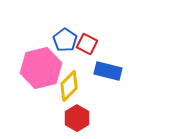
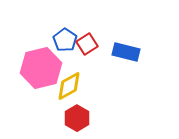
red square: rotated 30 degrees clockwise
blue rectangle: moved 18 px right, 19 px up
yellow diamond: rotated 16 degrees clockwise
